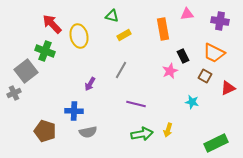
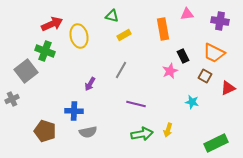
red arrow: rotated 110 degrees clockwise
gray cross: moved 2 px left, 6 px down
